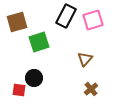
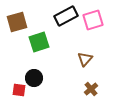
black rectangle: rotated 35 degrees clockwise
